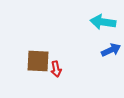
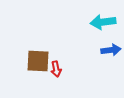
cyan arrow: rotated 15 degrees counterclockwise
blue arrow: rotated 18 degrees clockwise
